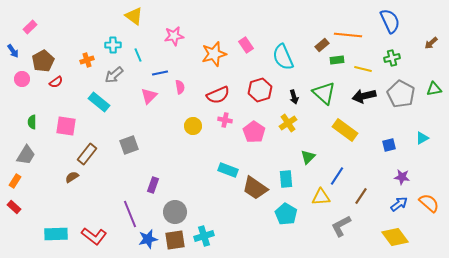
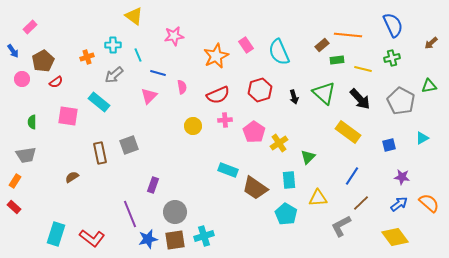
blue semicircle at (390, 21): moved 3 px right, 4 px down
orange star at (214, 54): moved 2 px right, 2 px down; rotated 10 degrees counterclockwise
cyan semicircle at (283, 57): moved 4 px left, 5 px up
orange cross at (87, 60): moved 3 px up
blue line at (160, 73): moved 2 px left; rotated 28 degrees clockwise
pink semicircle at (180, 87): moved 2 px right
green triangle at (434, 89): moved 5 px left, 3 px up
gray pentagon at (401, 94): moved 7 px down
black arrow at (364, 96): moved 4 px left, 3 px down; rotated 120 degrees counterclockwise
pink cross at (225, 120): rotated 16 degrees counterclockwise
yellow cross at (288, 123): moved 9 px left, 20 px down
pink square at (66, 126): moved 2 px right, 10 px up
yellow rectangle at (345, 130): moved 3 px right, 2 px down
brown rectangle at (87, 154): moved 13 px right, 1 px up; rotated 50 degrees counterclockwise
gray trapezoid at (26, 155): rotated 50 degrees clockwise
blue line at (337, 176): moved 15 px right
cyan rectangle at (286, 179): moved 3 px right, 1 px down
brown line at (361, 196): moved 7 px down; rotated 12 degrees clockwise
yellow triangle at (321, 197): moved 3 px left, 1 px down
cyan rectangle at (56, 234): rotated 70 degrees counterclockwise
red L-shape at (94, 236): moved 2 px left, 2 px down
